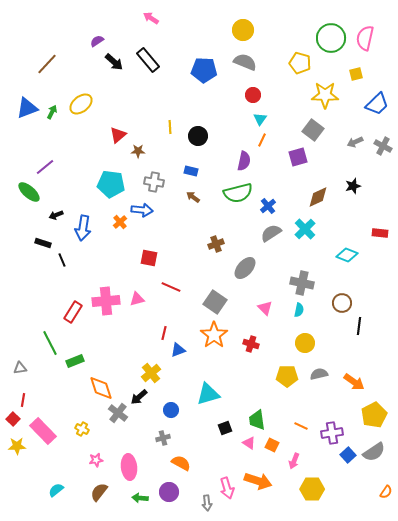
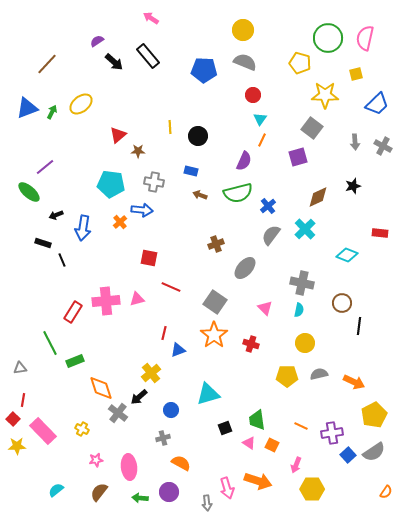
green circle at (331, 38): moved 3 px left
black rectangle at (148, 60): moved 4 px up
gray square at (313, 130): moved 1 px left, 2 px up
gray arrow at (355, 142): rotated 70 degrees counterclockwise
purple semicircle at (244, 161): rotated 12 degrees clockwise
brown arrow at (193, 197): moved 7 px right, 2 px up; rotated 16 degrees counterclockwise
gray semicircle at (271, 233): moved 2 px down; rotated 20 degrees counterclockwise
orange arrow at (354, 382): rotated 10 degrees counterclockwise
pink arrow at (294, 461): moved 2 px right, 4 px down
